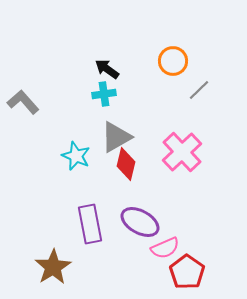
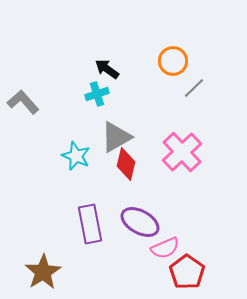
gray line: moved 5 px left, 2 px up
cyan cross: moved 7 px left; rotated 10 degrees counterclockwise
brown star: moved 10 px left, 5 px down
